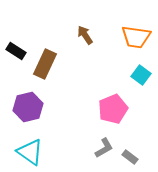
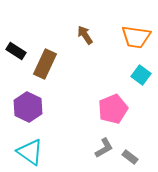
purple hexagon: rotated 20 degrees counterclockwise
